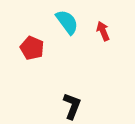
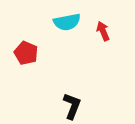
cyan semicircle: rotated 116 degrees clockwise
red pentagon: moved 6 px left, 5 px down
